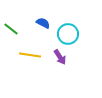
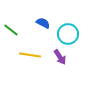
green line: moved 1 px down
